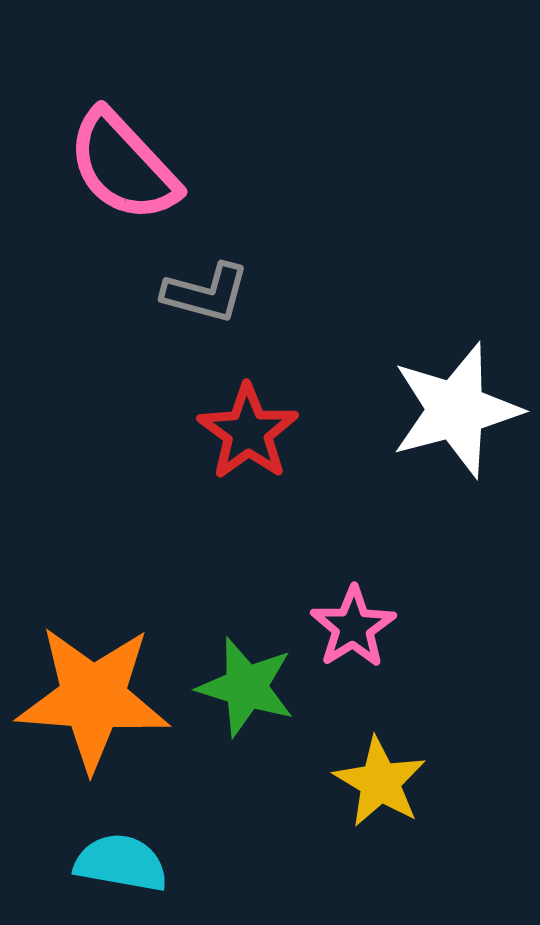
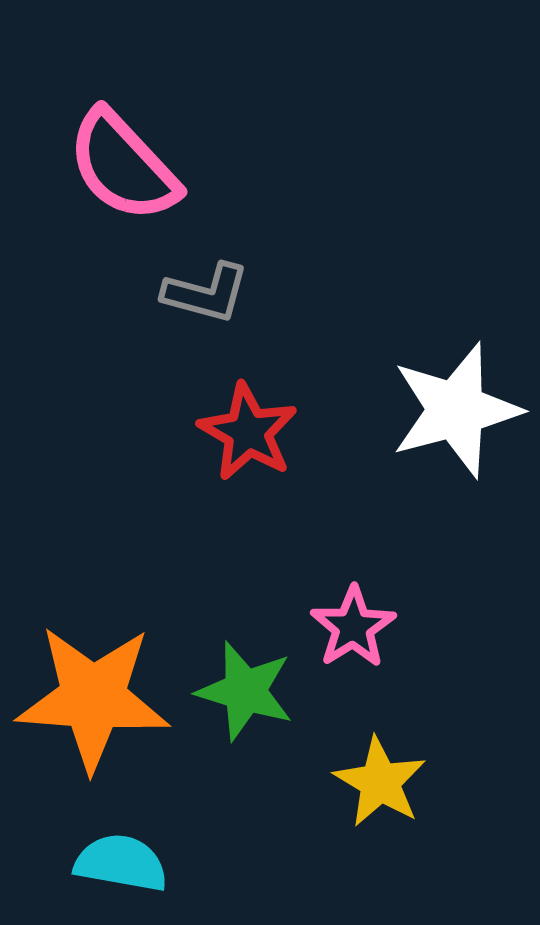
red star: rotated 6 degrees counterclockwise
green star: moved 1 px left, 4 px down
